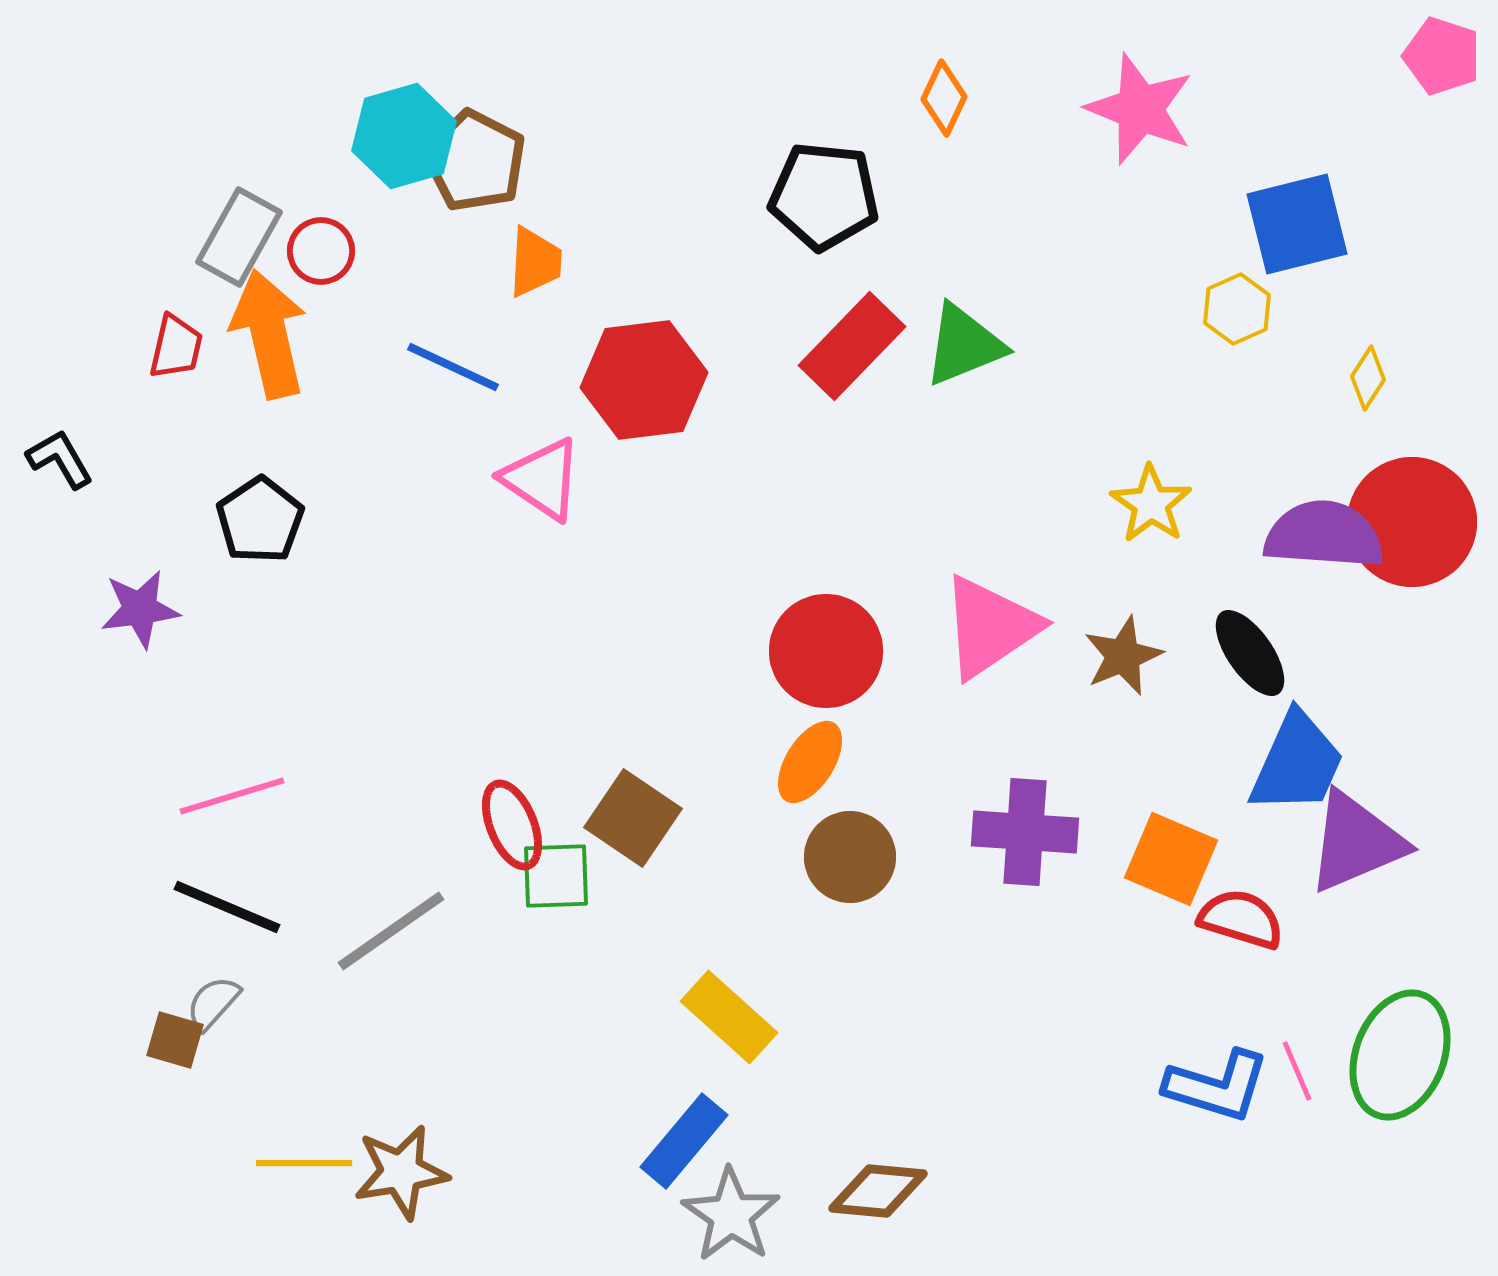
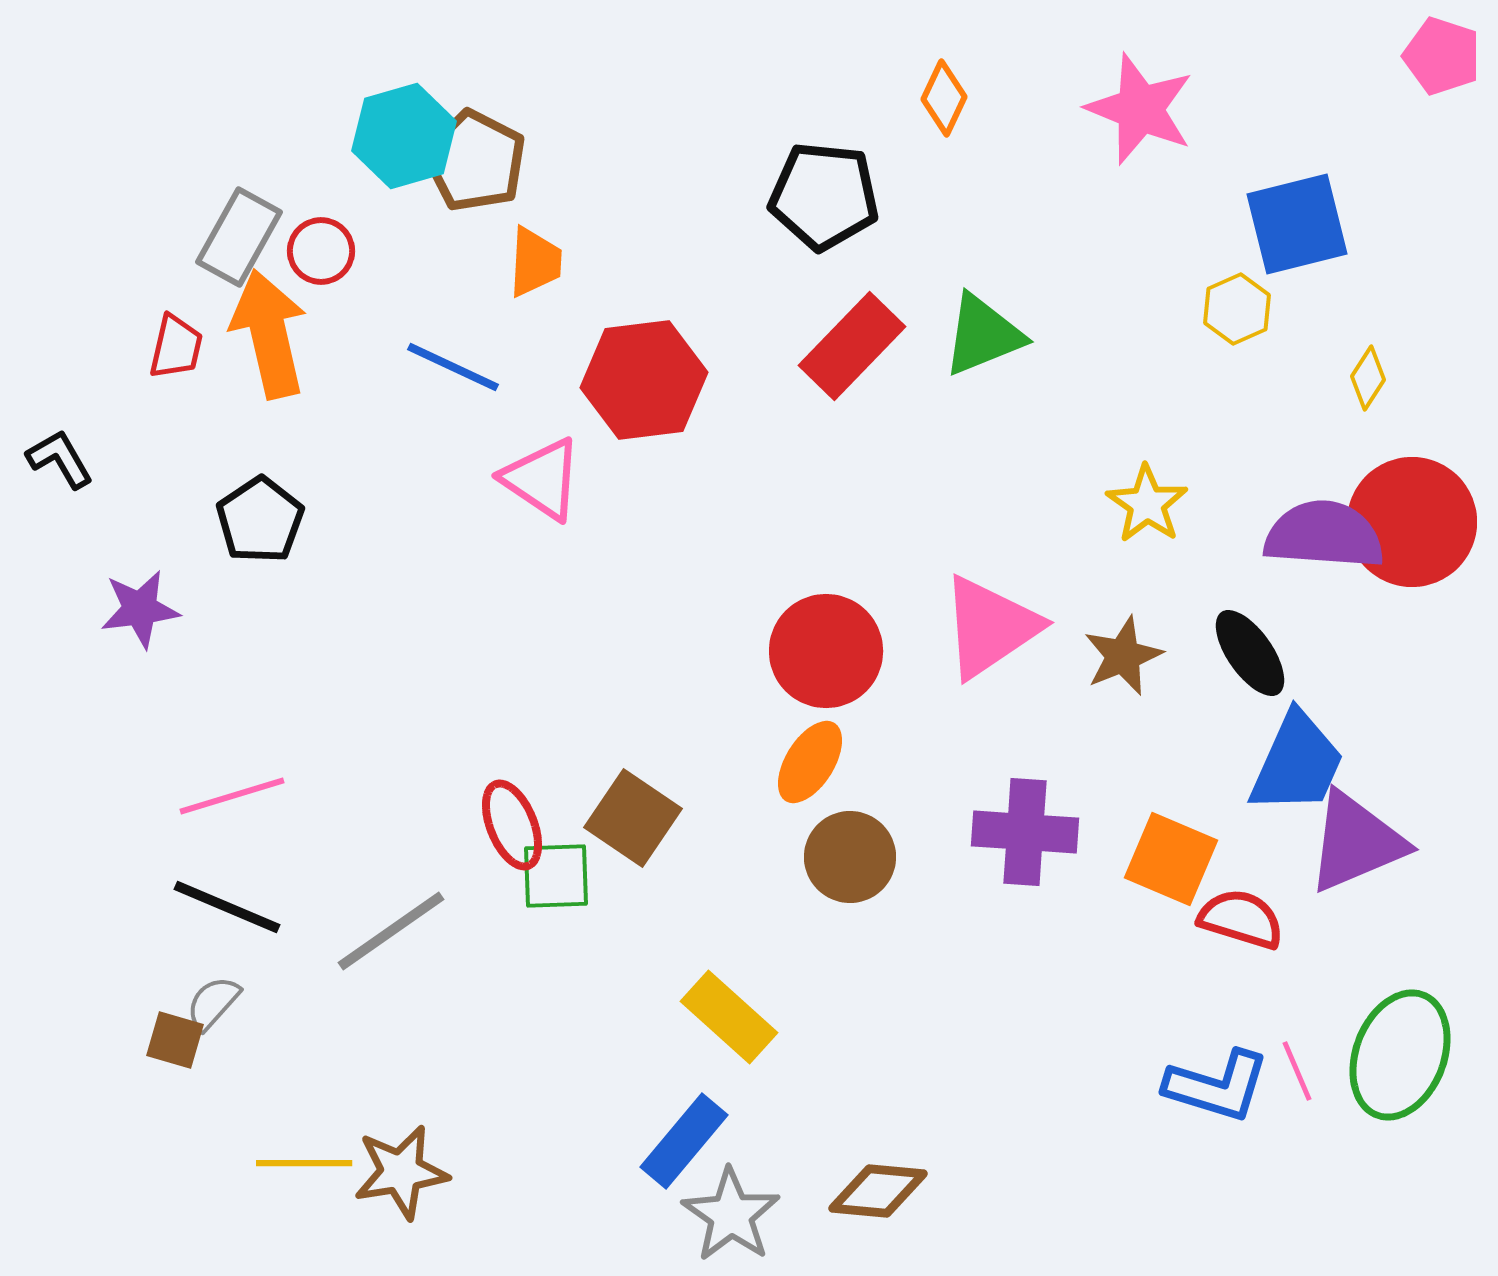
green triangle at (964, 345): moved 19 px right, 10 px up
yellow star at (1151, 504): moved 4 px left
